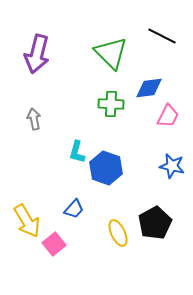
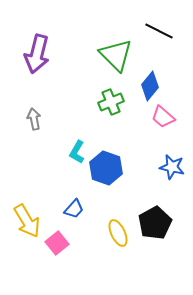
black line: moved 3 px left, 5 px up
green triangle: moved 5 px right, 2 px down
blue diamond: moved 1 px right, 2 px up; rotated 44 degrees counterclockwise
green cross: moved 2 px up; rotated 25 degrees counterclockwise
pink trapezoid: moved 5 px left, 1 px down; rotated 105 degrees clockwise
cyan L-shape: rotated 15 degrees clockwise
blue star: moved 1 px down
pink square: moved 3 px right, 1 px up
